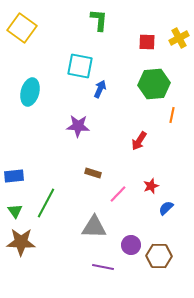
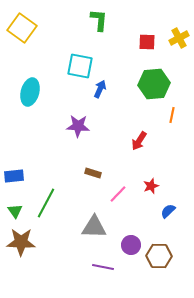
blue semicircle: moved 2 px right, 3 px down
